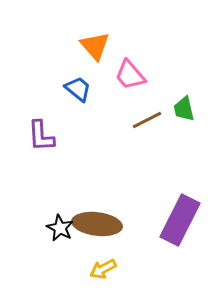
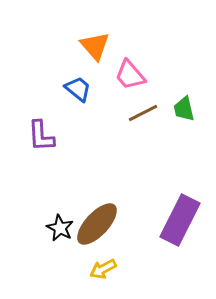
brown line: moved 4 px left, 7 px up
brown ellipse: rotated 54 degrees counterclockwise
